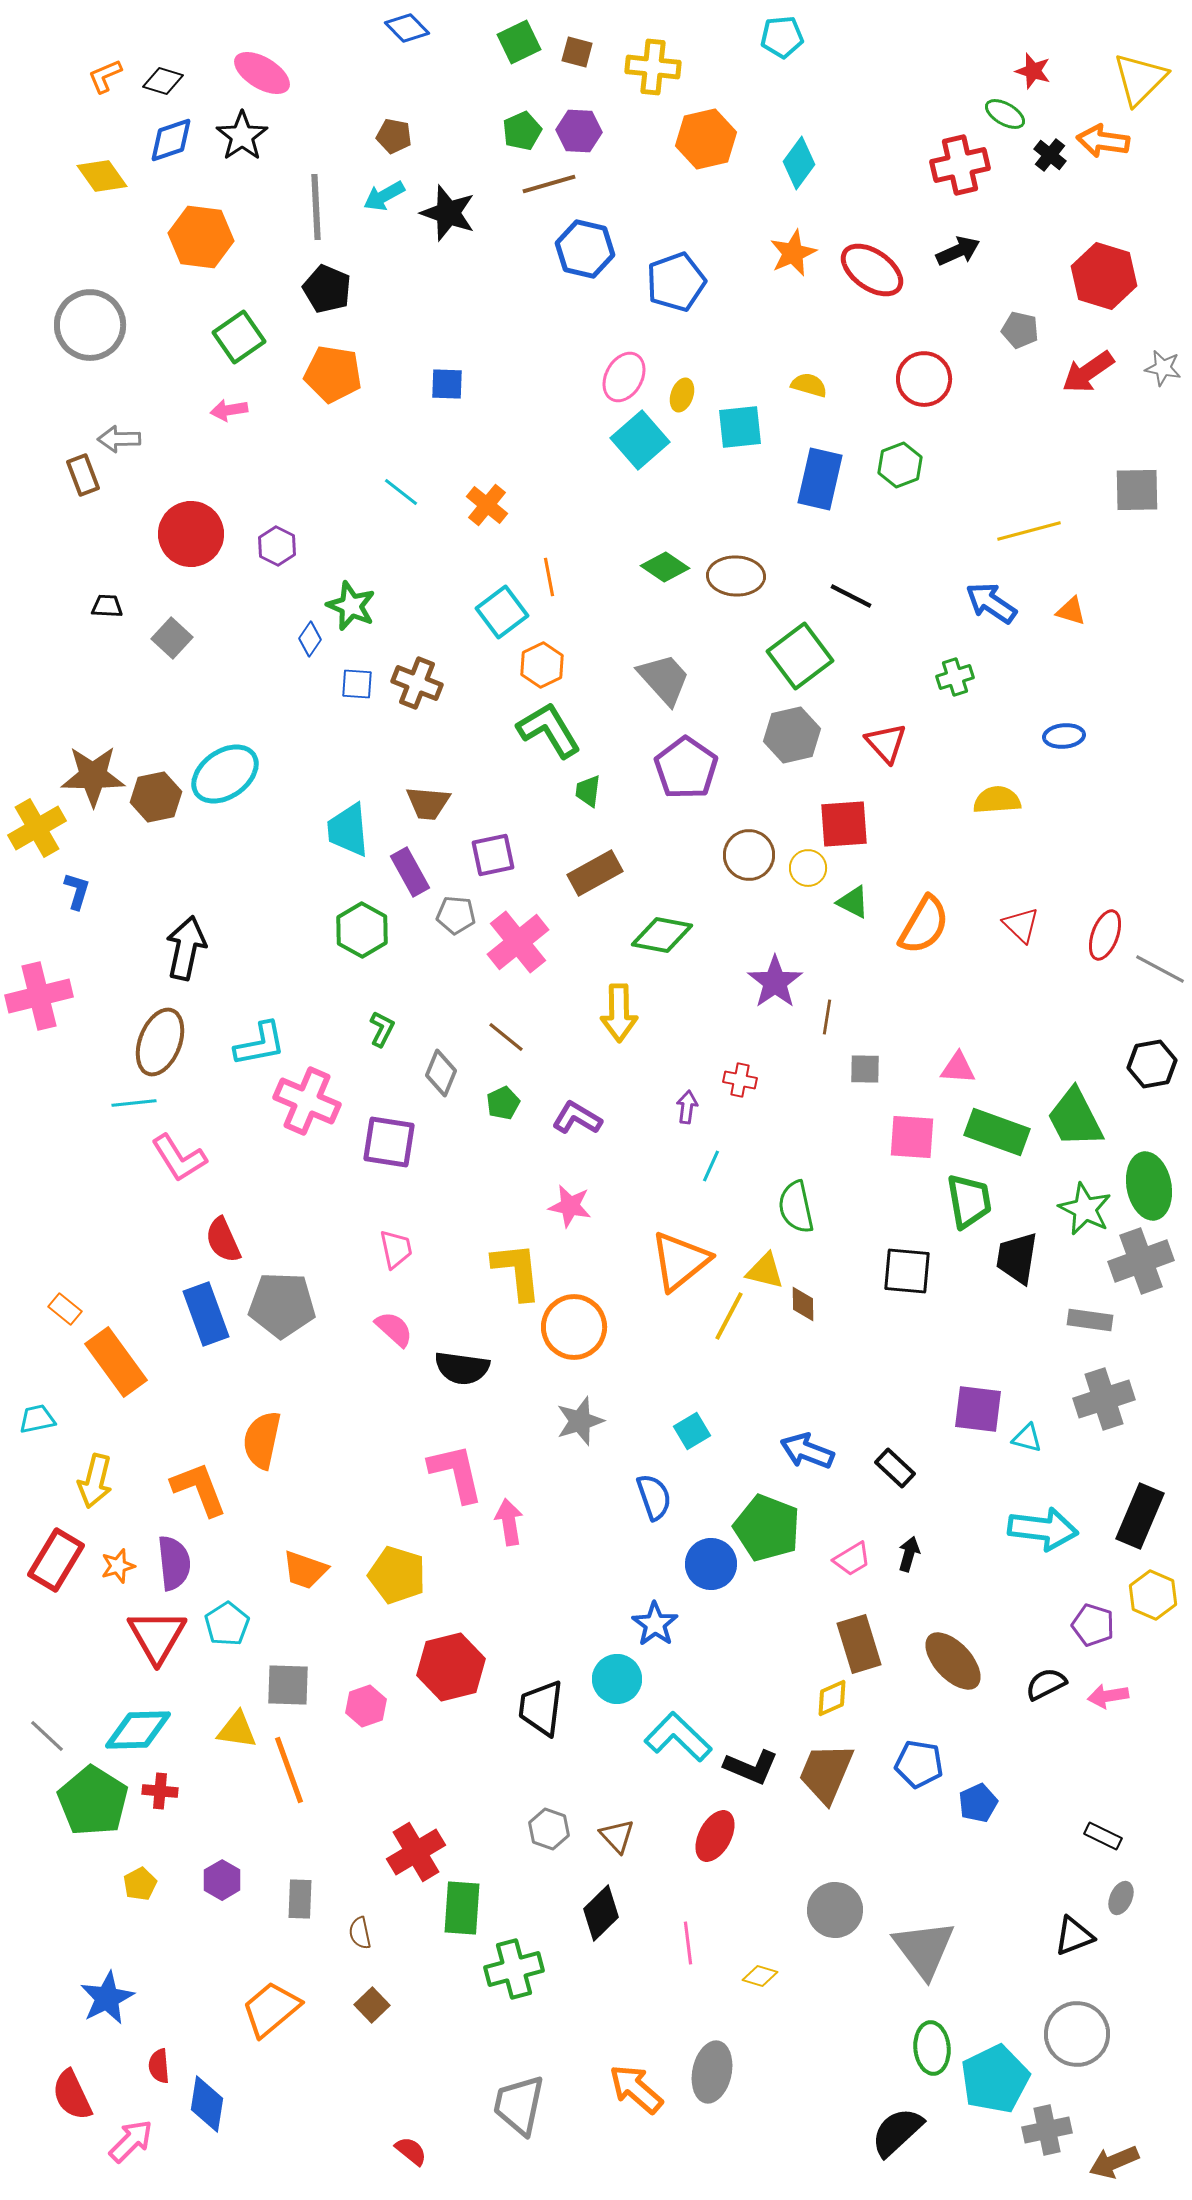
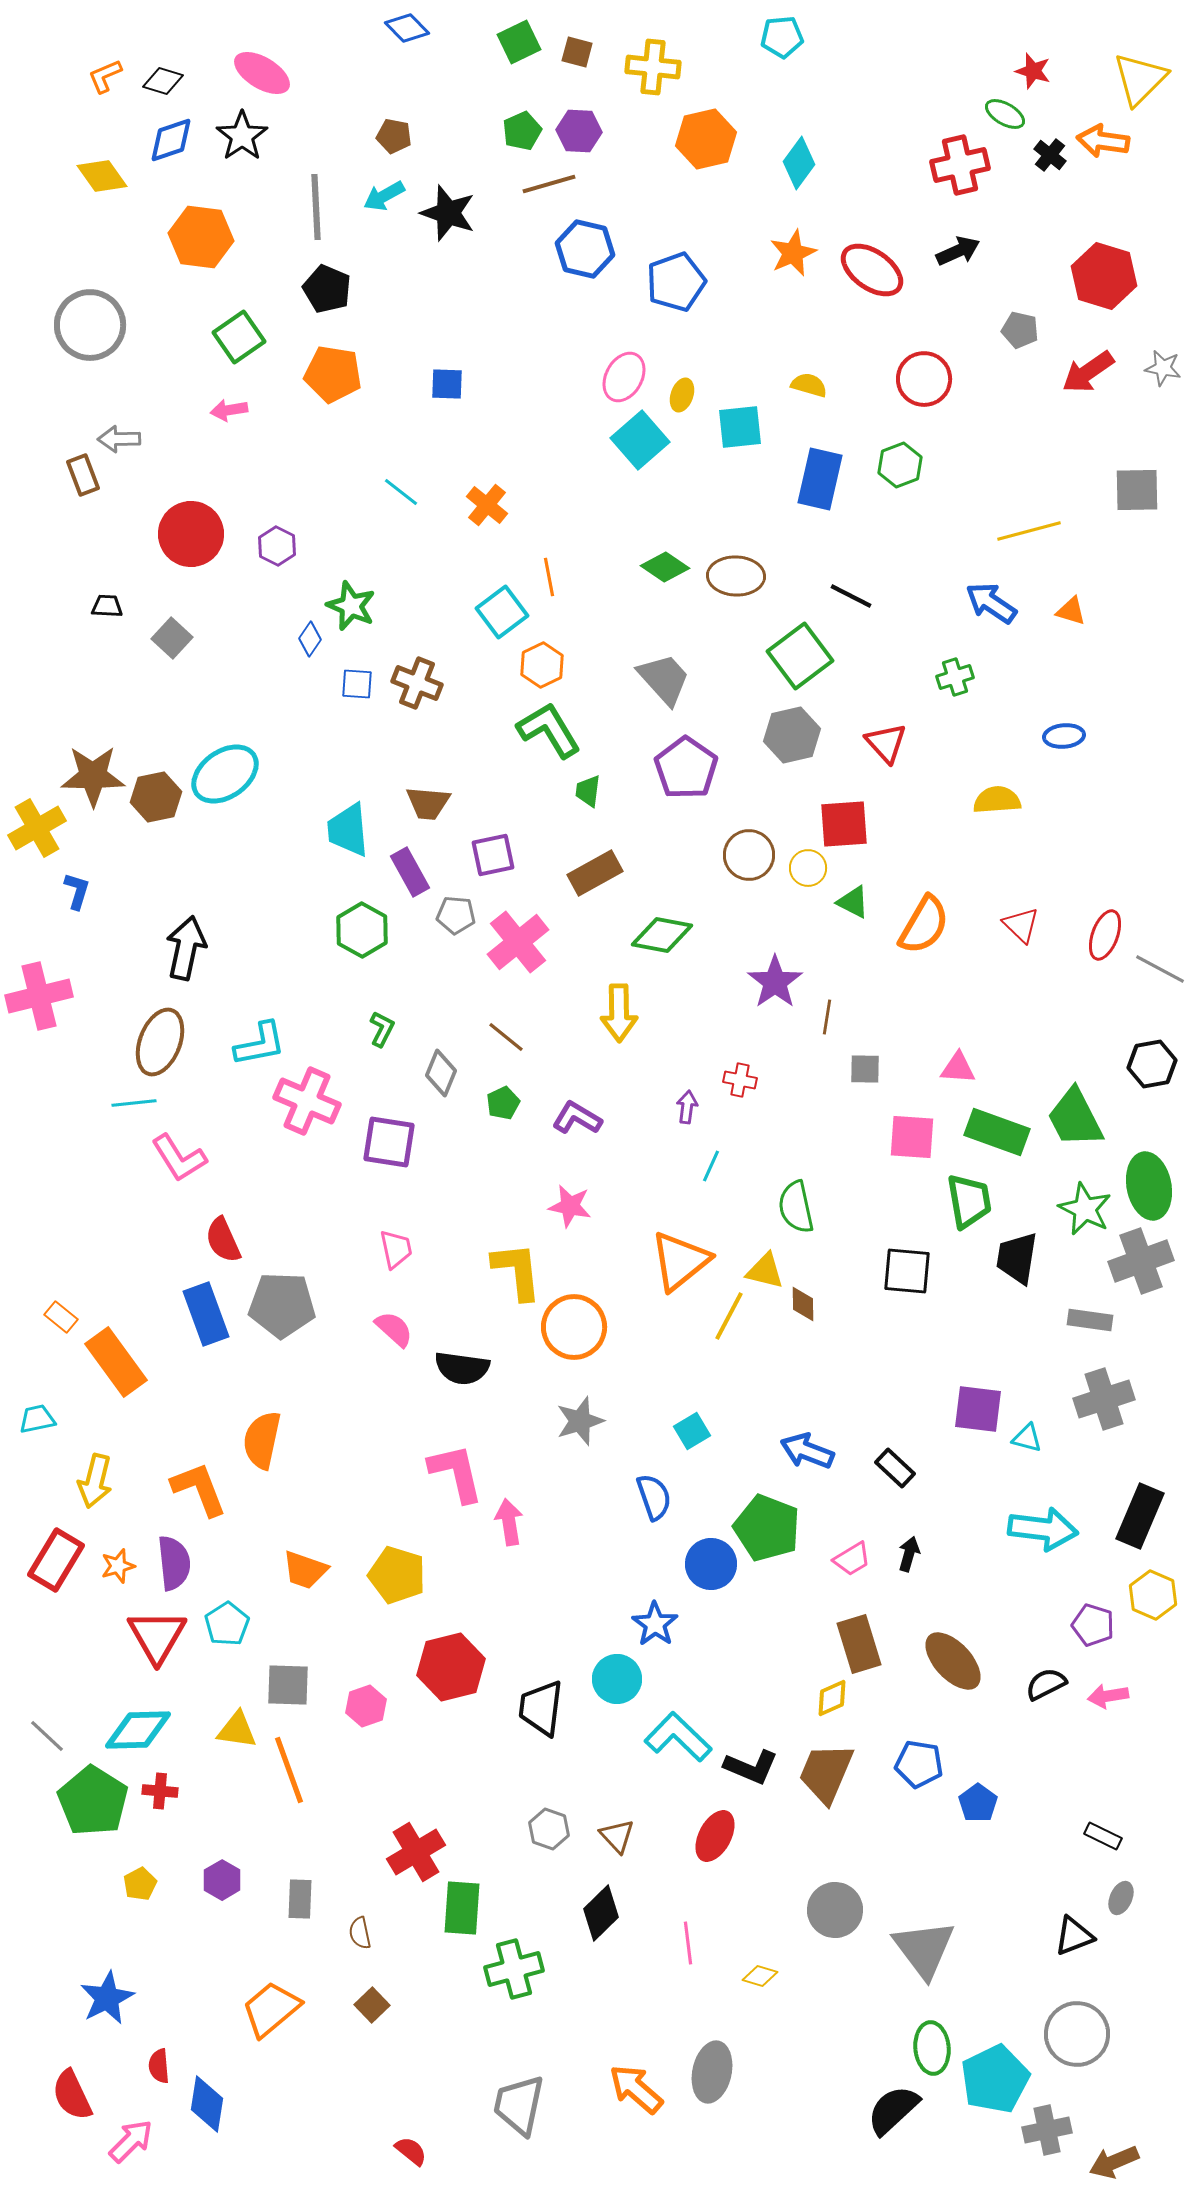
orange rectangle at (65, 1309): moved 4 px left, 8 px down
blue pentagon at (978, 1803): rotated 12 degrees counterclockwise
black semicircle at (897, 2132): moved 4 px left, 22 px up
